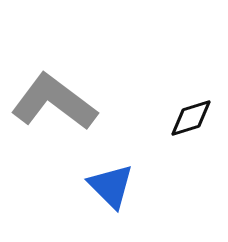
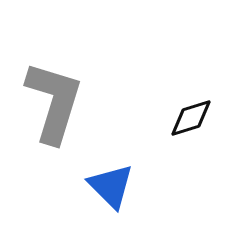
gray L-shape: rotated 70 degrees clockwise
